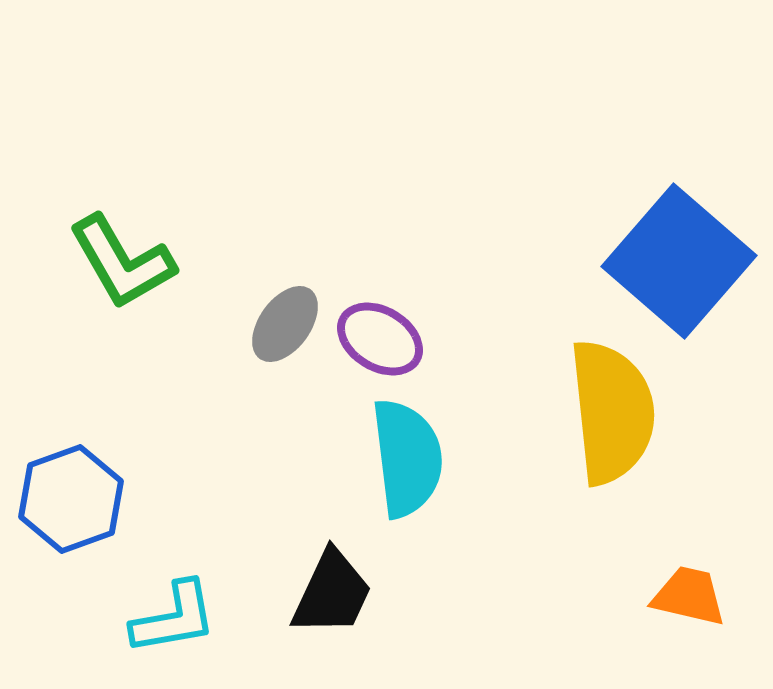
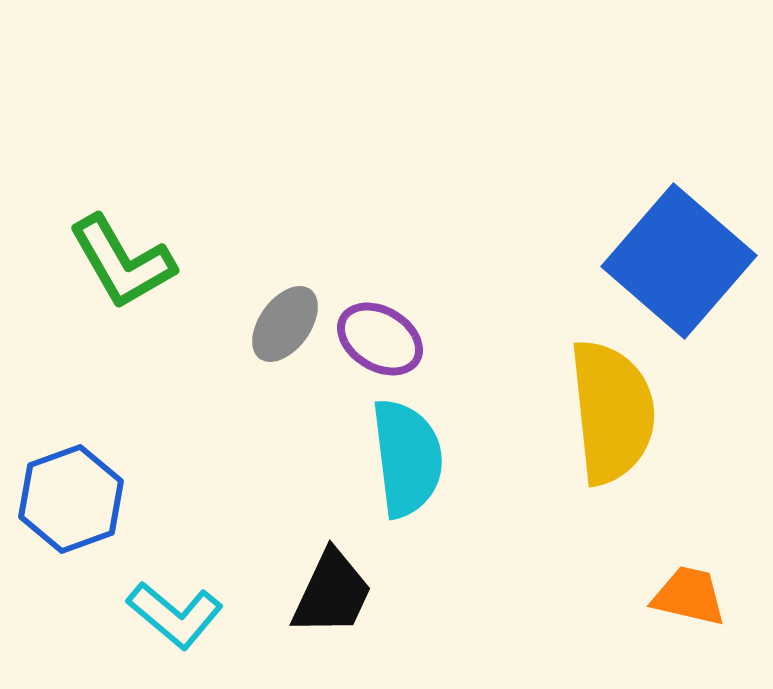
cyan L-shape: moved 1 px right, 3 px up; rotated 50 degrees clockwise
